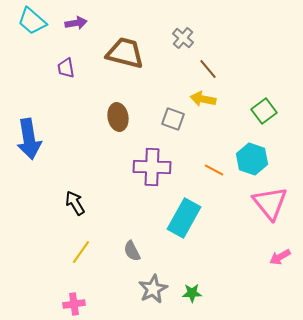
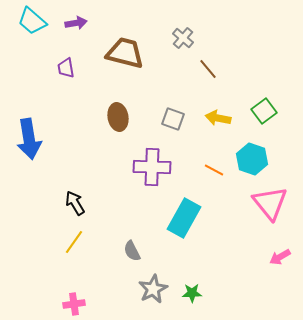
yellow arrow: moved 15 px right, 19 px down
yellow line: moved 7 px left, 10 px up
